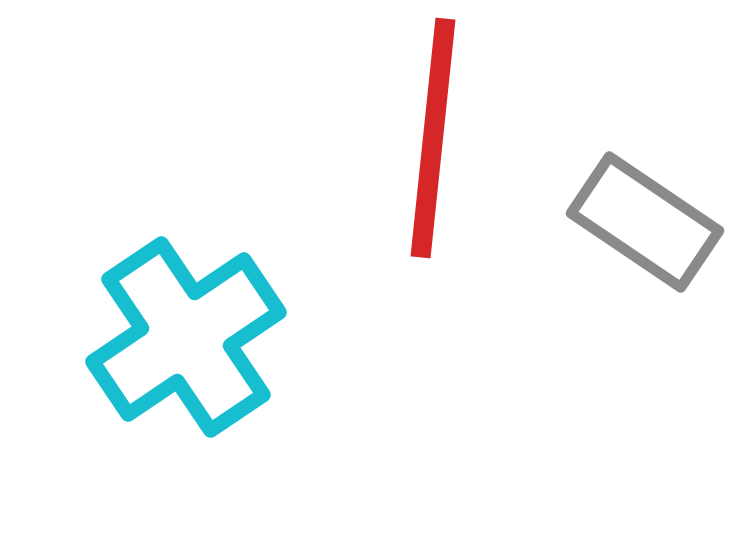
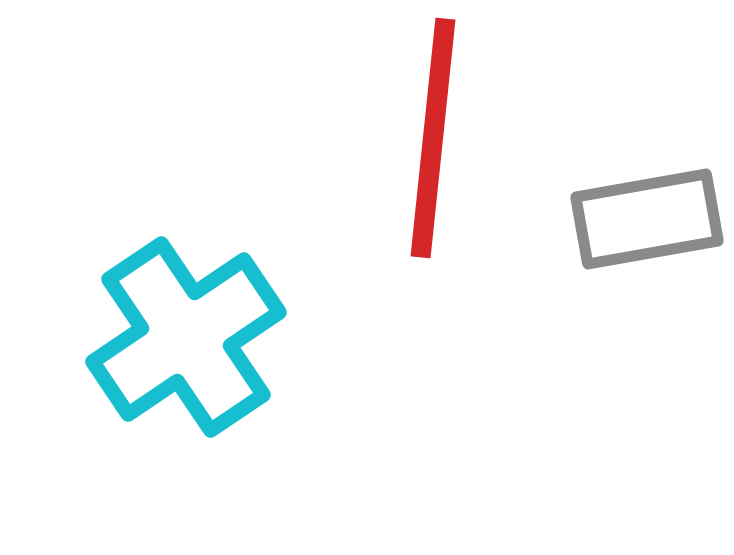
gray rectangle: moved 2 px right, 3 px up; rotated 44 degrees counterclockwise
